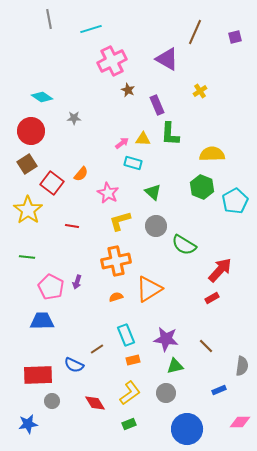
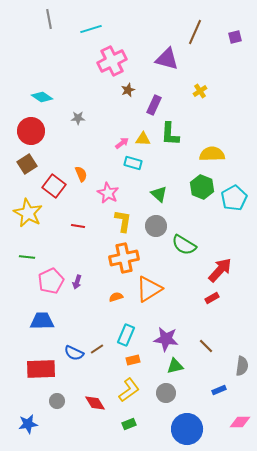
purple triangle at (167, 59): rotated 15 degrees counterclockwise
brown star at (128, 90): rotated 24 degrees clockwise
purple rectangle at (157, 105): moved 3 px left; rotated 48 degrees clockwise
gray star at (74, 118): moved 4 px right
orange semicircle at (81, 174): rotated 63 degrees counterclockwise
red square at (52, 183): moved 2 px right, 3 px down
green triangle at (153, 192): moved 6 px right, 2 px down
cyan pentagon at (235, 201): moved 1 px left, 3 px up
yellow star at (28, 210): moved 3 px down; rotated 8 degrees counterclockwise
yellow L-shape at (120, 221): moved 3 px right; rotated 115 degrees clockwise
red line at (72, 226): moved 6 px right
orange cross at (116, 261): moved 8 px right, 3 px up
pink pentagon at (51, 287): moved 6 px up; rotated 20 degrees clockwise
cyan rectangle at (126, 335): rotated 45 degrees clockwise
blue semicircle at (74, 365): moved 12 px up
red rectangle at (38, 375): moved 3 px right, 6 px up
yellow L-shape at (130, 393): moved 1 px left, 3 px up
gray circle at (52, 401): moved 5 px right
